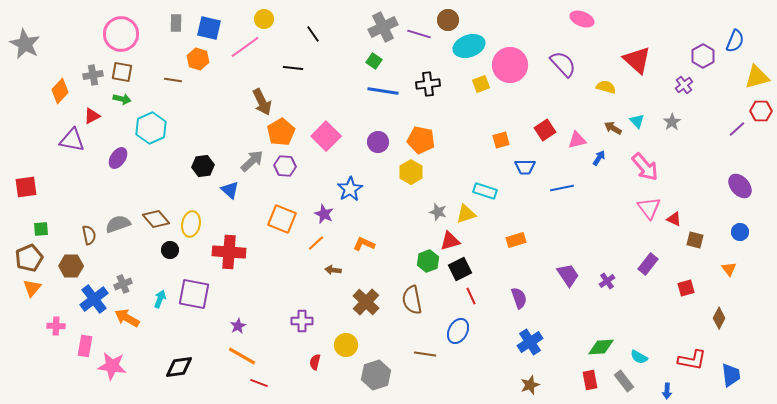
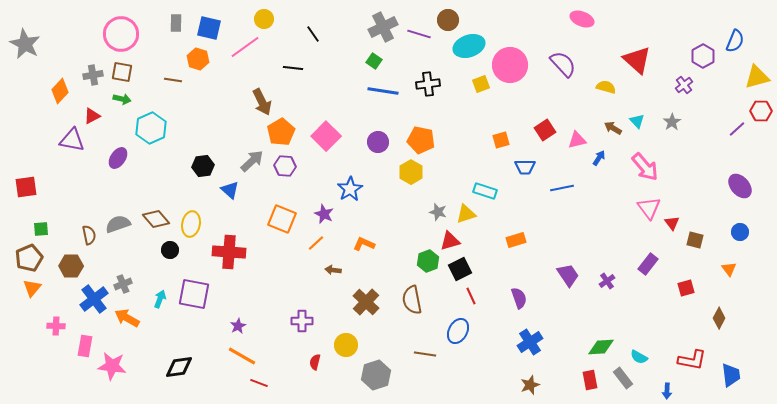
red triangle at (674, 219): moved 2 px left, 4 px down; rotated 28 degrees clockwise
gray rectangle at (624, 381): moved 1 px left, 3 px up
